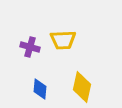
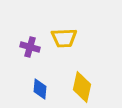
yellow trapezoid: moved 1 px right, 2 px up
